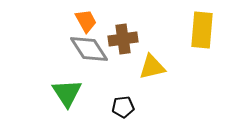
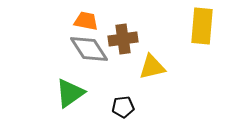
orange trapezoid: rotated 50 degrees counterclockwise
yellow rectangle: moved 4 px up
green triangle: moved 3 px right; rotated 28 degrees clockwise
